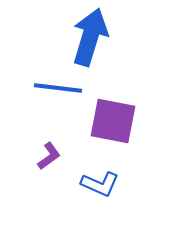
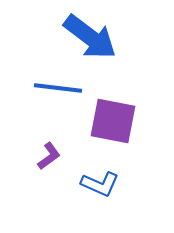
blue arrow: rotated 110 degrees clockwise
